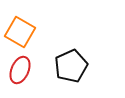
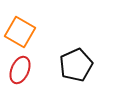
black pentagon: moved 5 px right, 1 px up
